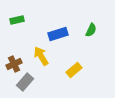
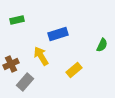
green semicircle: moved 11 px right, 15 px down
brown cross: moved 3 px left
